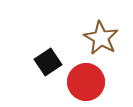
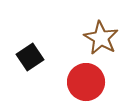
black square: moved 18 px left, 5 px up
